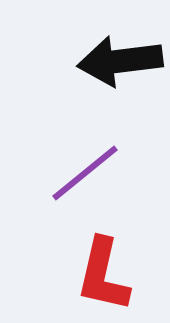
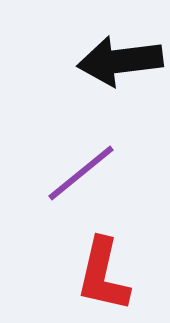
purple line: moved 4 px left
